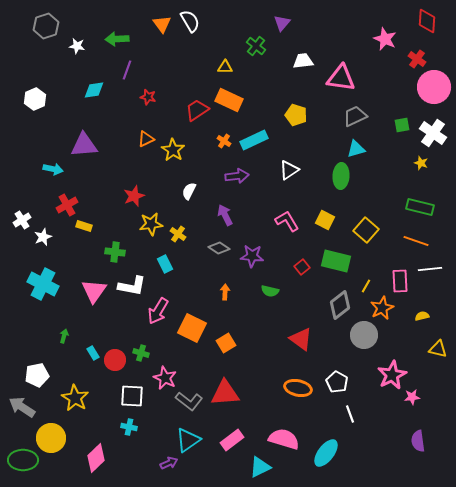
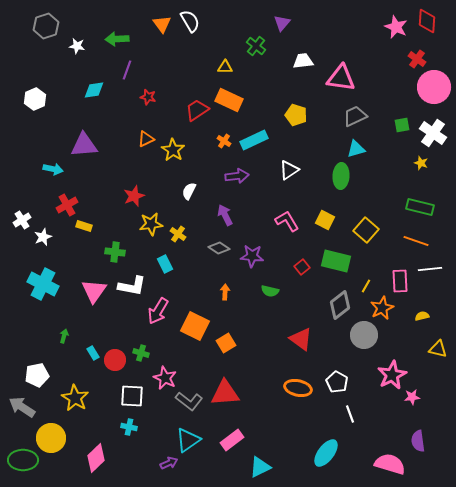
pink star at (385, 39): moved 11 px right, 12 px up
orange square at (192, 328): moved 3 px right, 2 px up
pink semicircle at (284, 439): moved 106 px right, 25 px down
